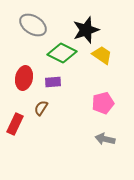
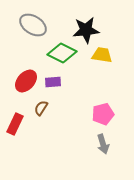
black star: rotated 12 degrees clockwise
yellow trapezoid: rotated 25 degrees counterclockwise
red ellipse: moved 2 px right, 3 px down; rotated 30 degrees clockwise
pink pentagon: moved 11 px down
gray arrow: moved 2 px left, 5 px down; rotated 120 degrees counterclockwise
